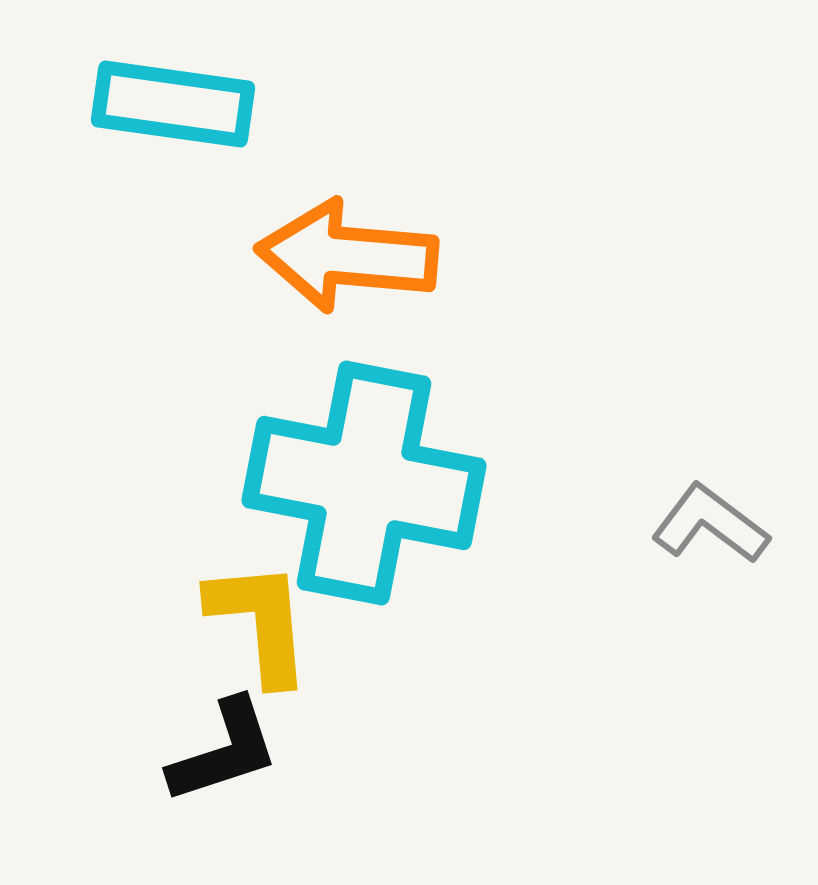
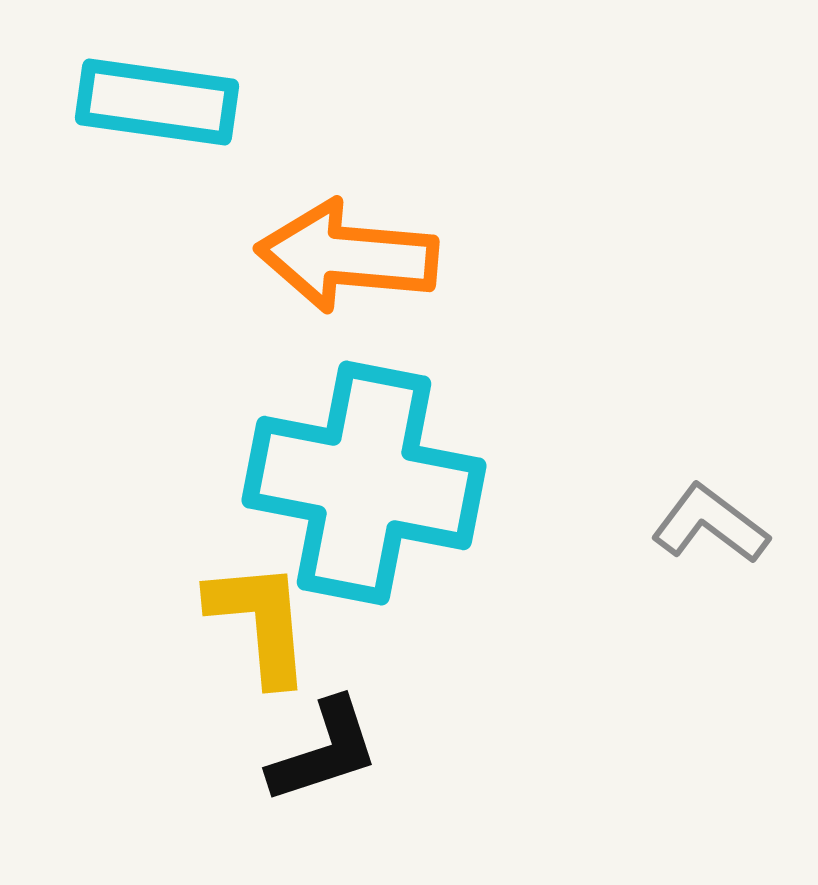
cyan rectangle: moved 16 px left, 2 px up
black L-shape: moved 100 px right
